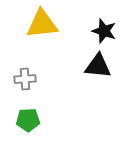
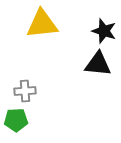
black triangle: moved 2 px up
gray cross: moved 12 px down
green pentagon: moved 12 px left
